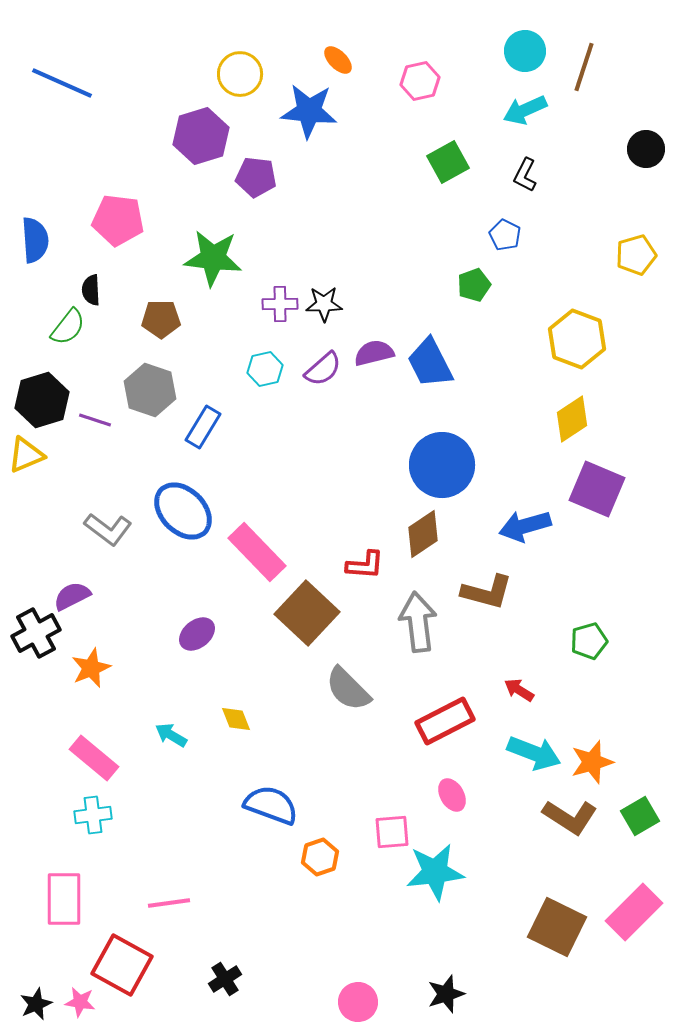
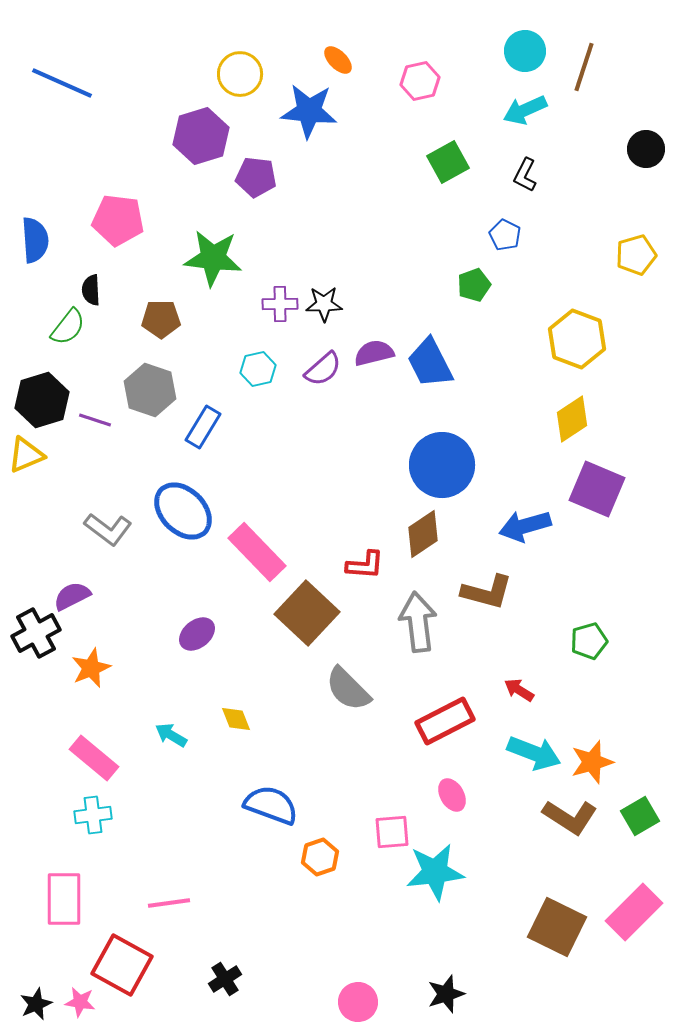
cyan hexagon at (265, 369): moved 7 px left
